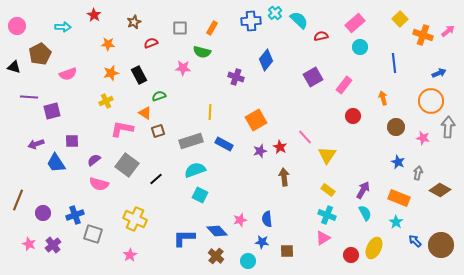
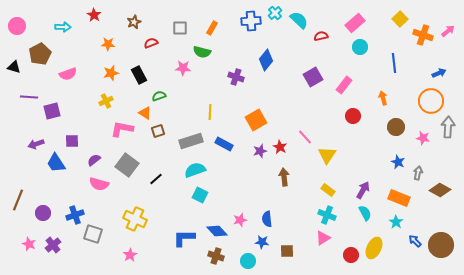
brown cross at (216, 256): rotated 21 degrees counterclockwise
